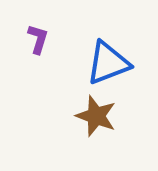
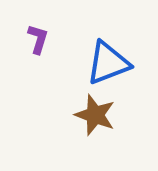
brown star: moved 1 px left, 1 px up
